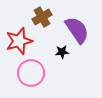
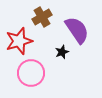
black star: rotated 16 degrees counterclockwise
